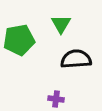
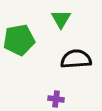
green triangle: moved 5 px up
